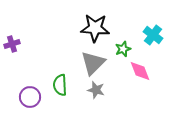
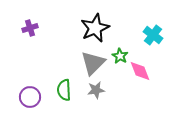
black star: rotated 28 degrees counterclockwise
purple cross: moved 18 px right, 16 px up
green star: moved 3 px left, 7 px down; rotated 21 degrees counterclockwise
green semicircle: moved 4 px right, 5 px down
gray star: rotated 24 degrees counterclockwise
